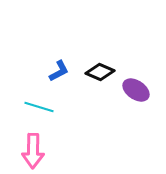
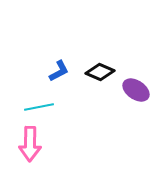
cyan line: rotated 28 degrees counterclockwise
pink arrow: moved 3 px left, 7 px up
